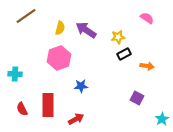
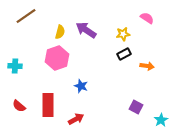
yellow semicircle: moved 4 px down
yellow star: moved 5 px right, 3 px up
pink hexagon: moved 2 px left
cyan cross: moved 8 px up
blue star: rotated 24 degrees clockwise
purple square: moved 1 px left, 9 px down
red semicircle: moved 3 px left, 3 px up; rotated 24 degrees counterclockwise
cyan star: moved 1 px left, 1 px down
